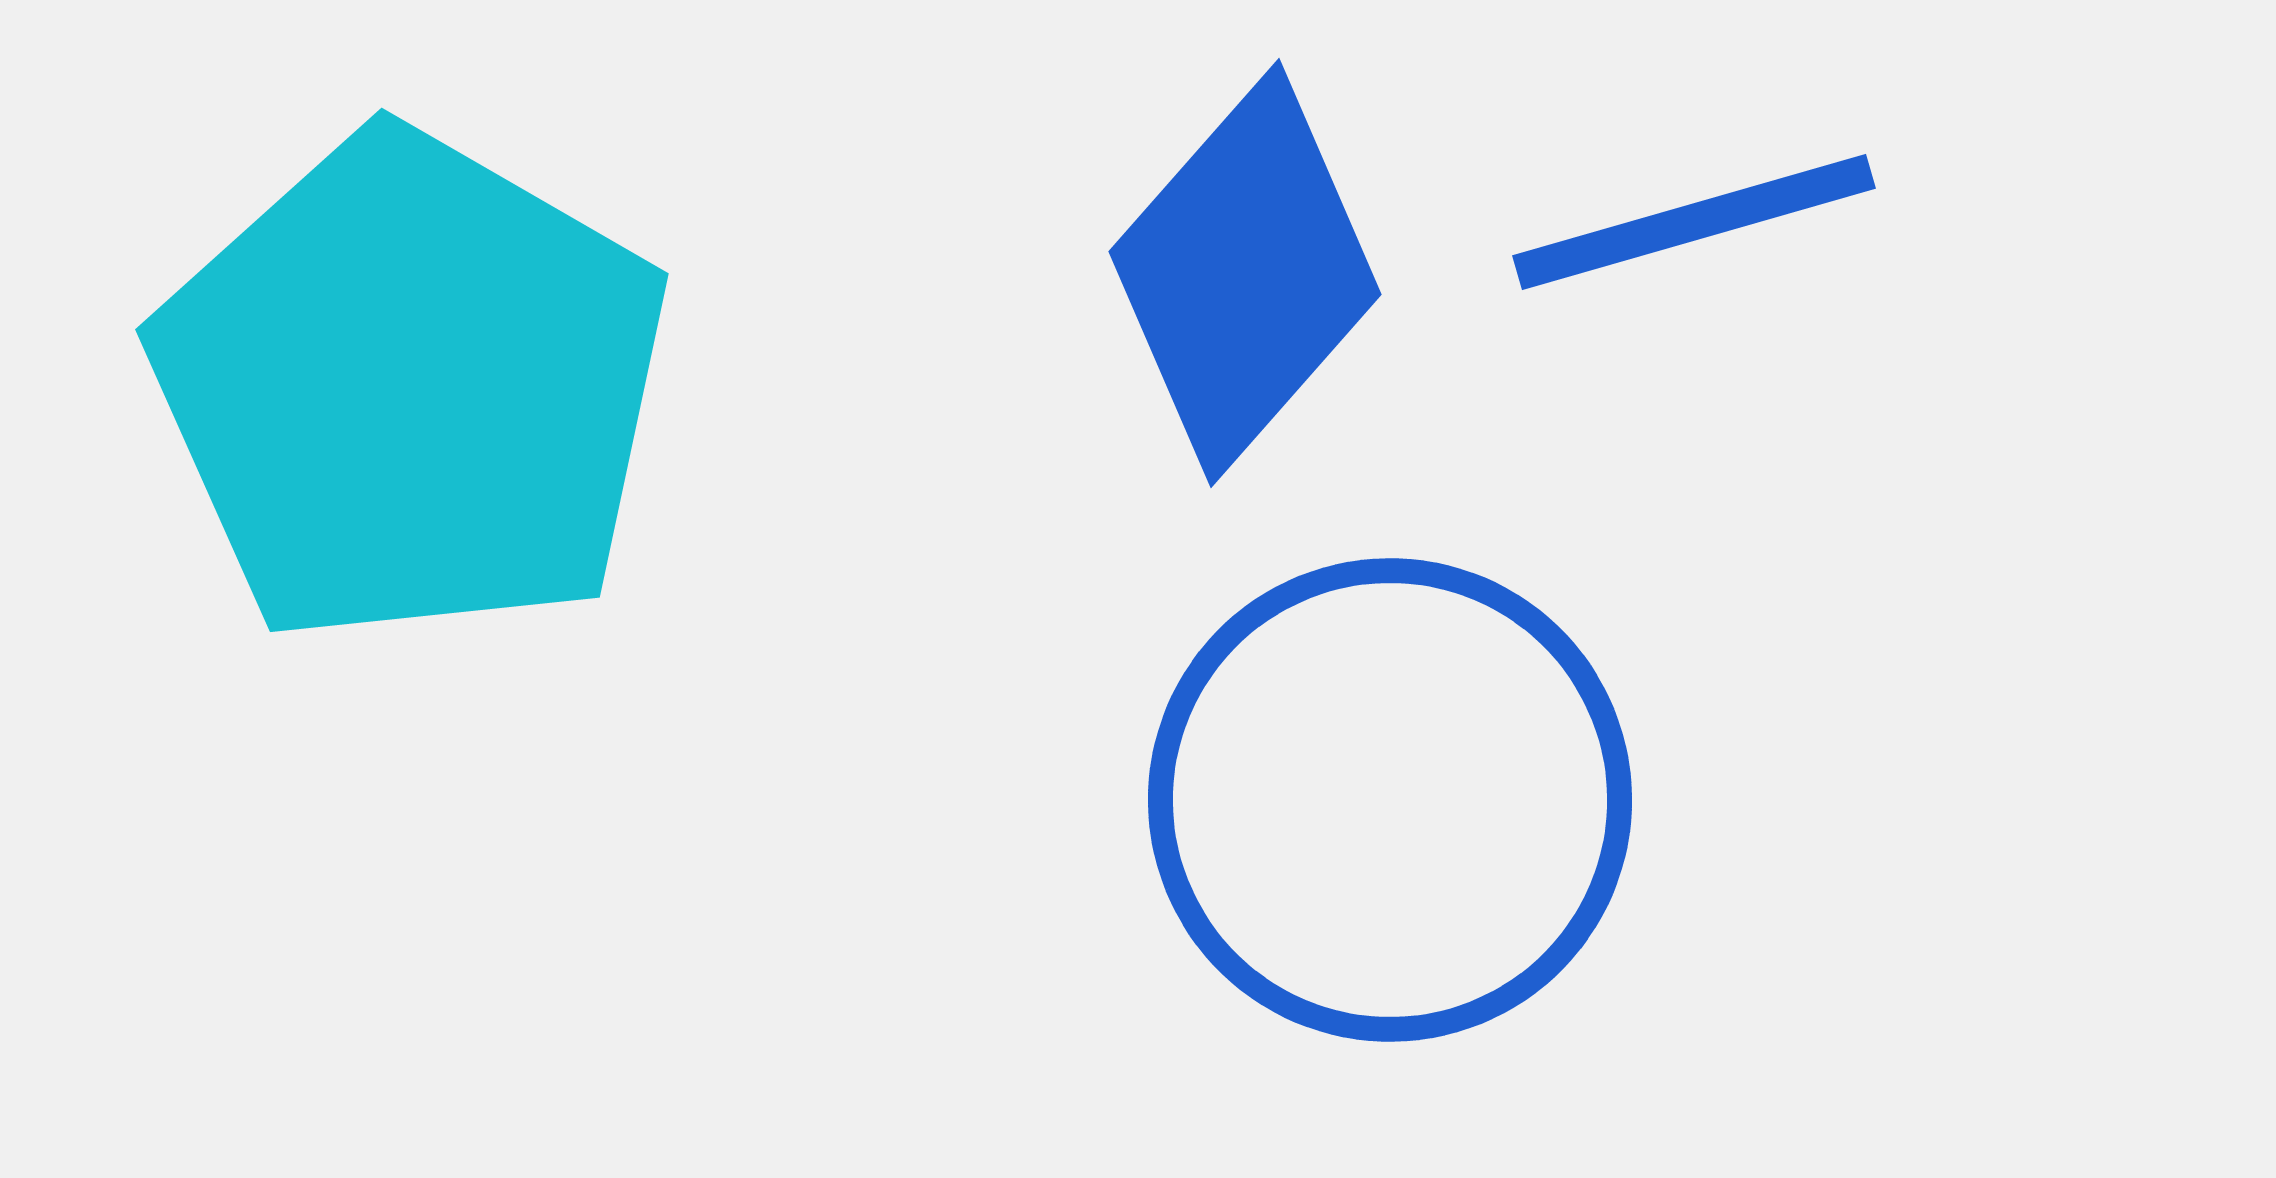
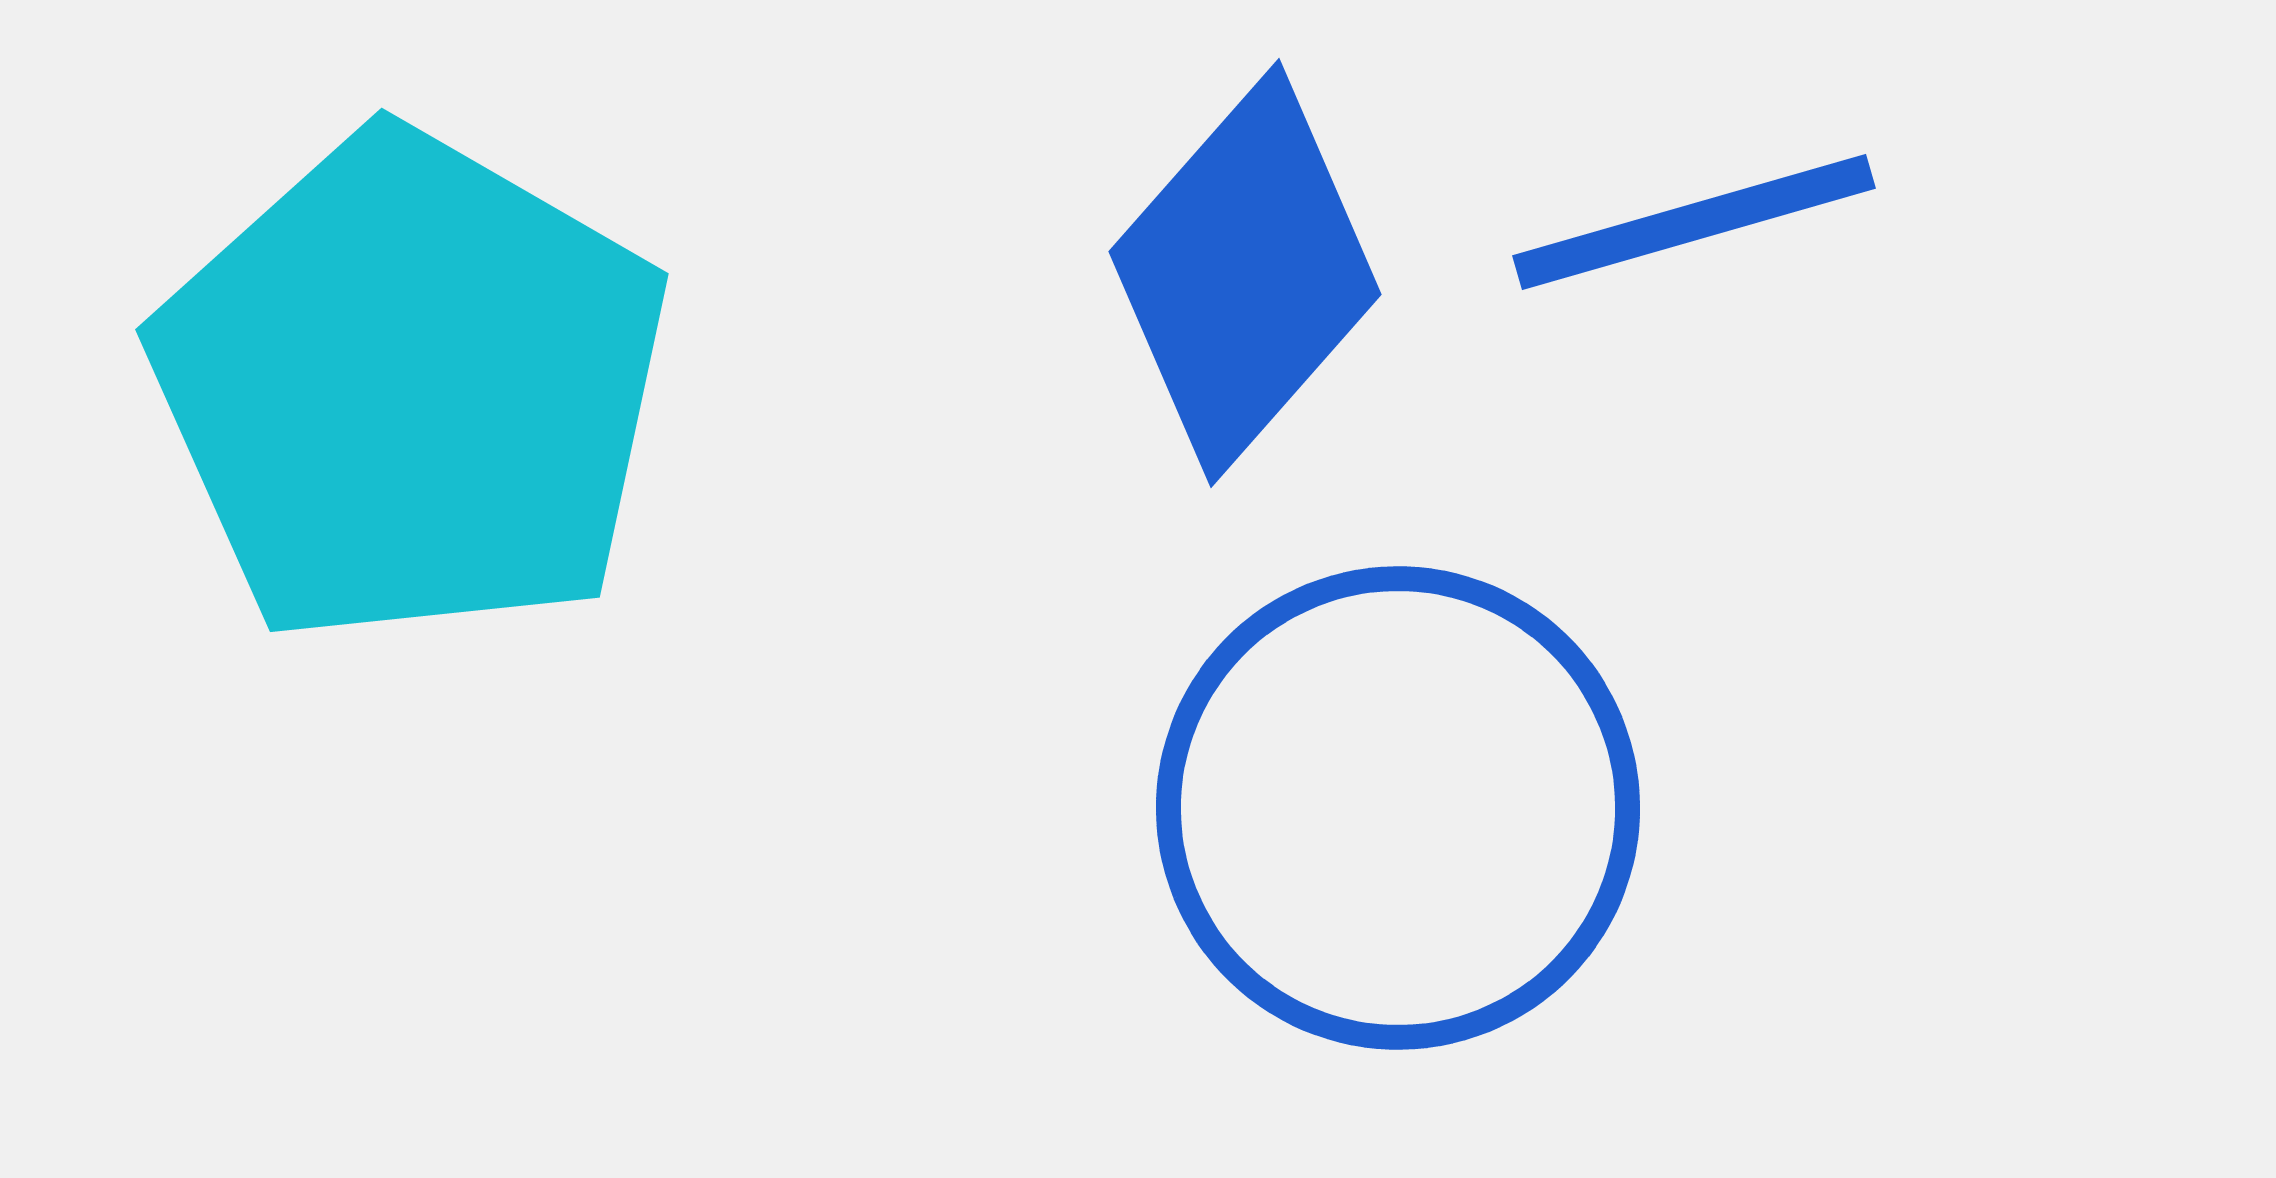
blue circle: moved 8 px right, 8 px down
